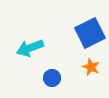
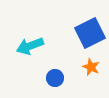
cyan arrow: moved 2 px up
blue circle: moved 3 px right
